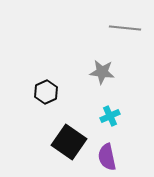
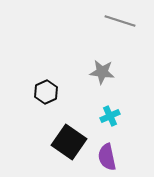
gray line: moved 5 px left, 7 px up; rotated 12 degrees clockwise
